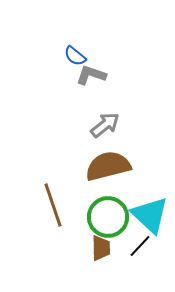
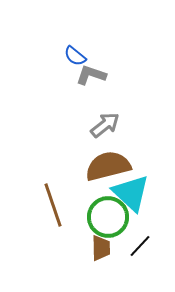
cyan triangle: moved 19 px left, 22 px up
